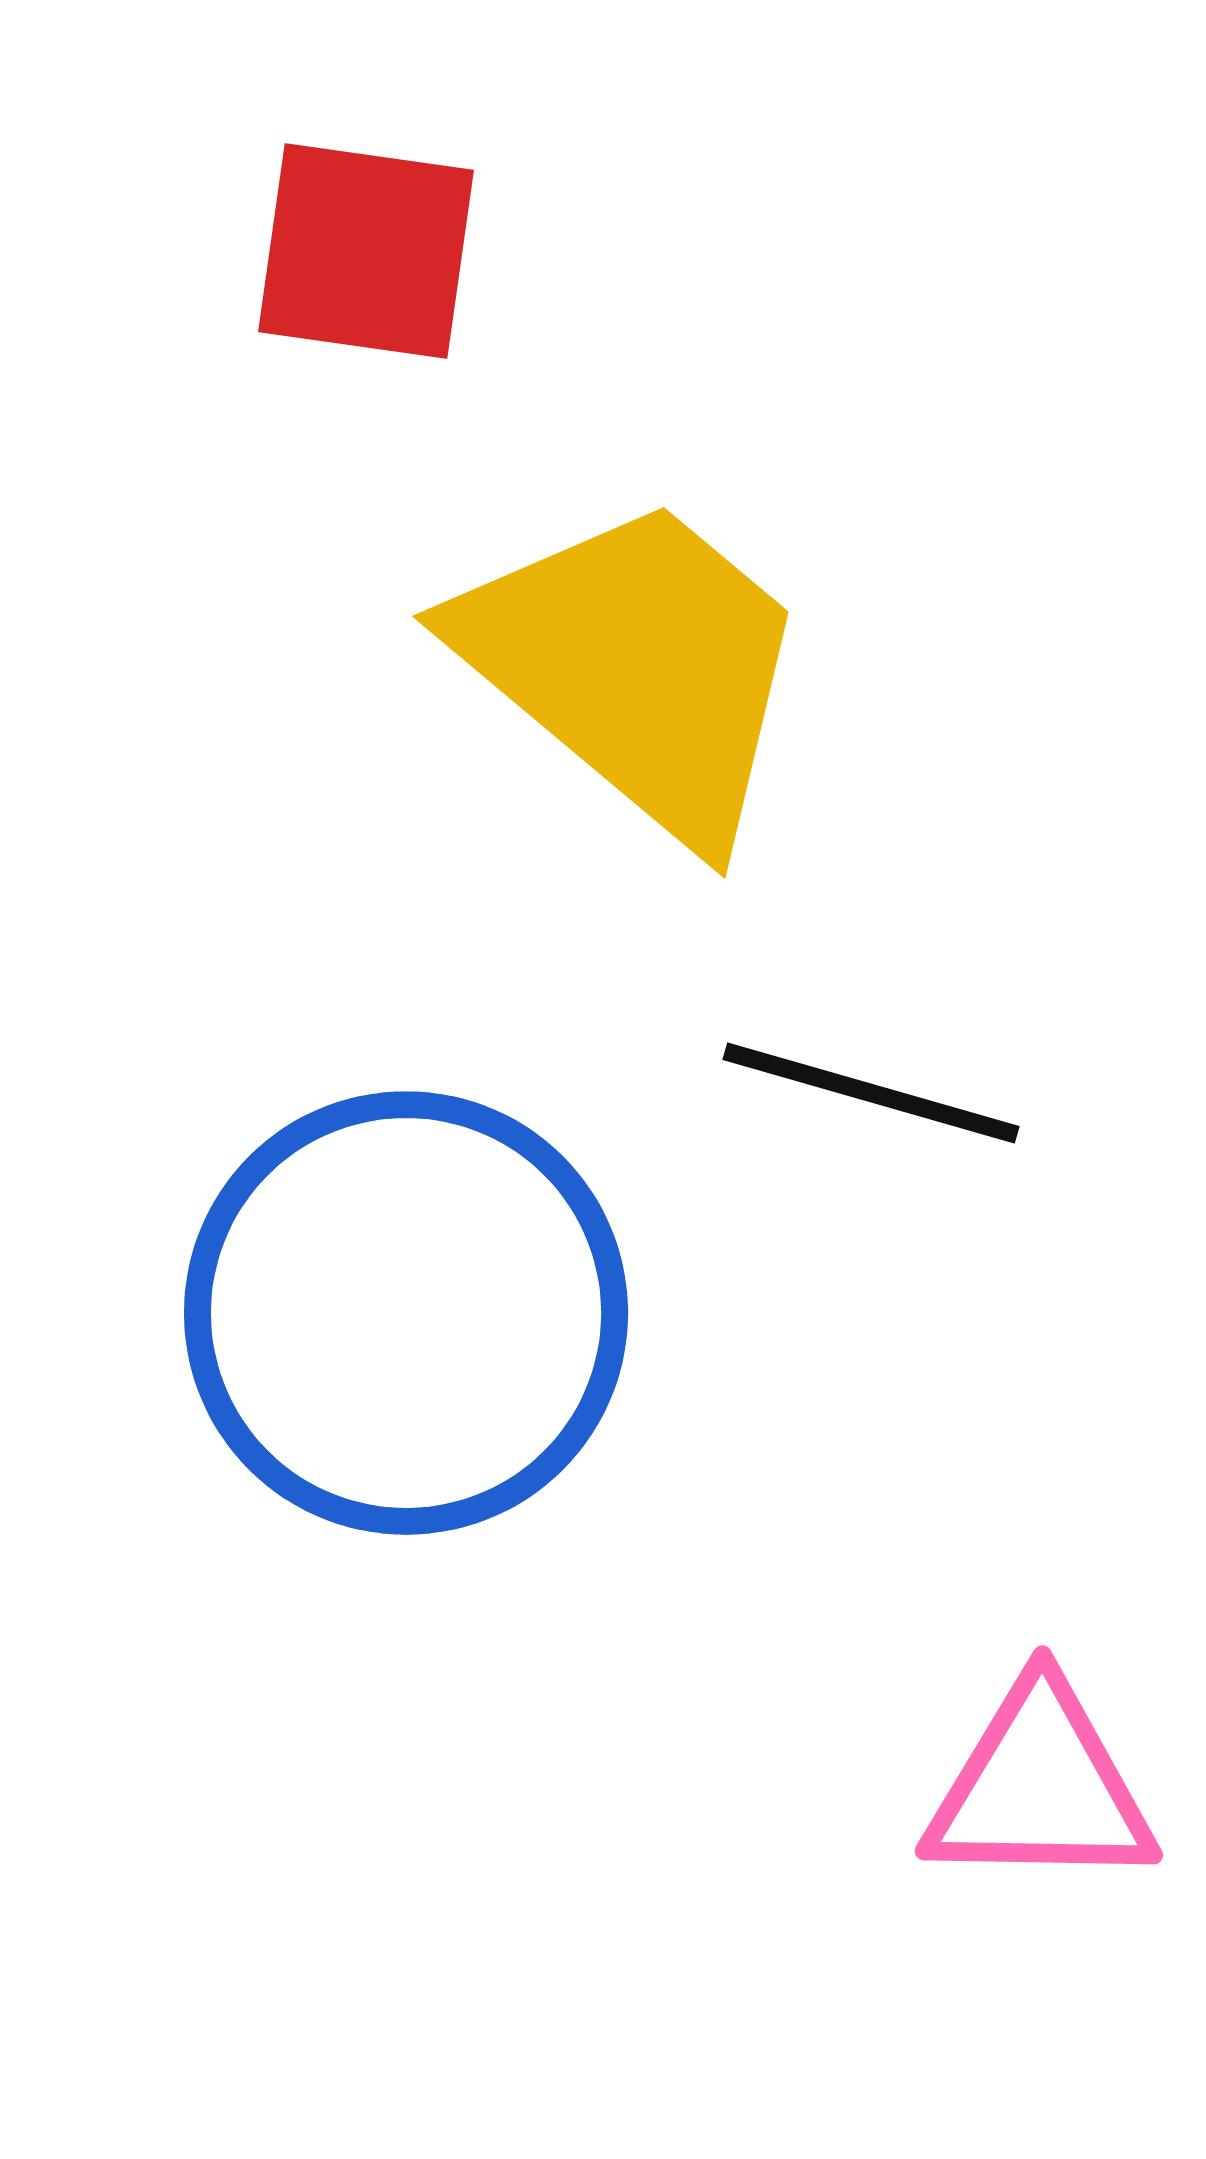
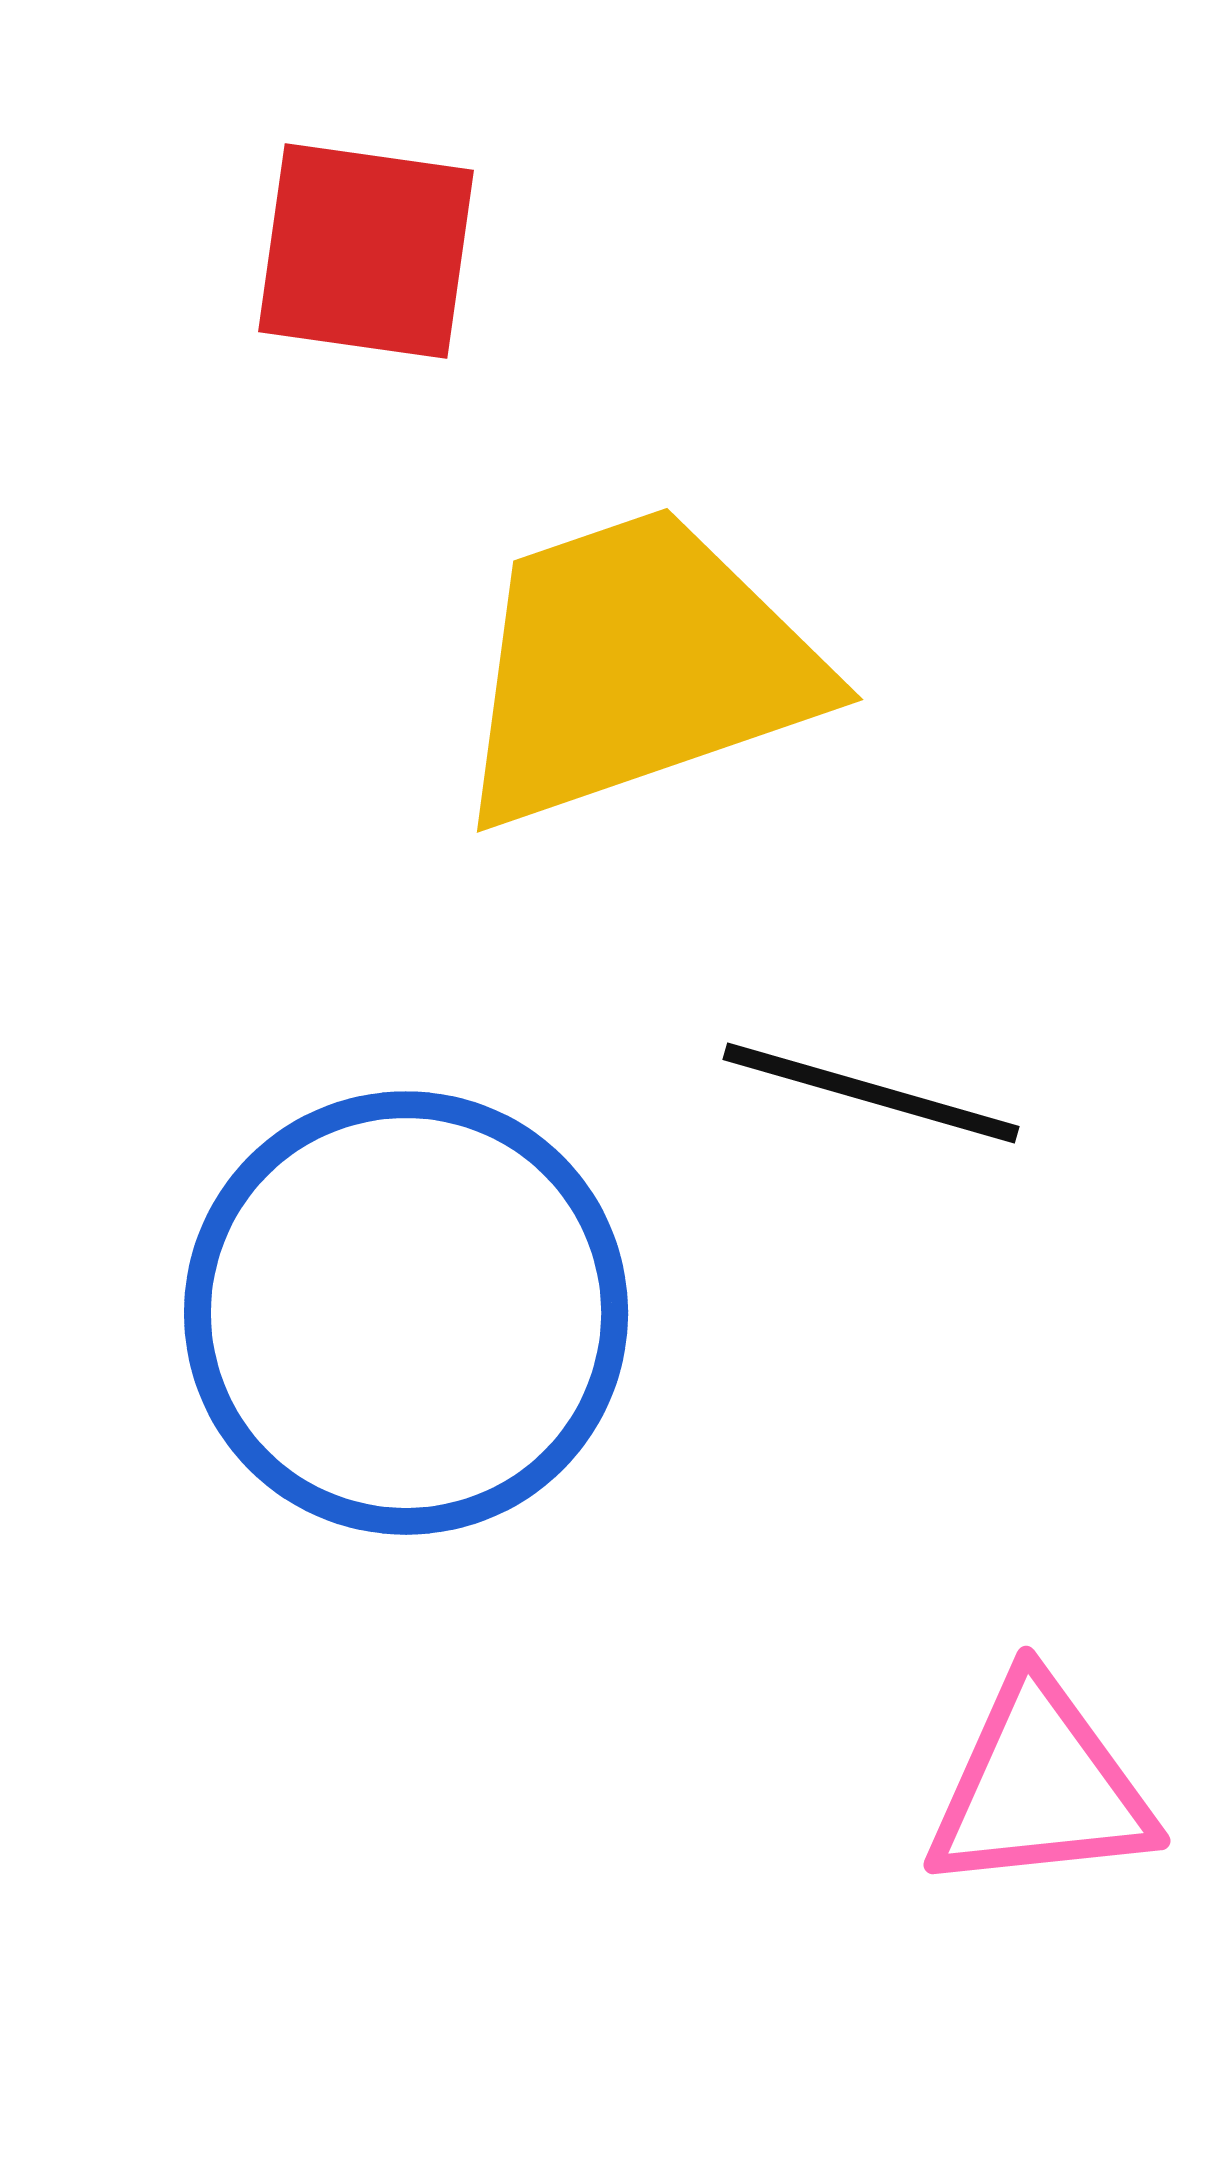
yellow trapezoid: rotated 59 degrees counterclockwise
pink triangle: rotated 7 degrees counterclockwise
